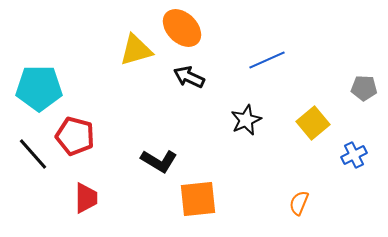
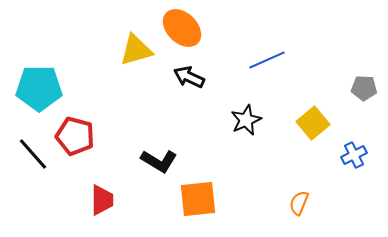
red trapezoid: moved 16 px right, 2 px down
